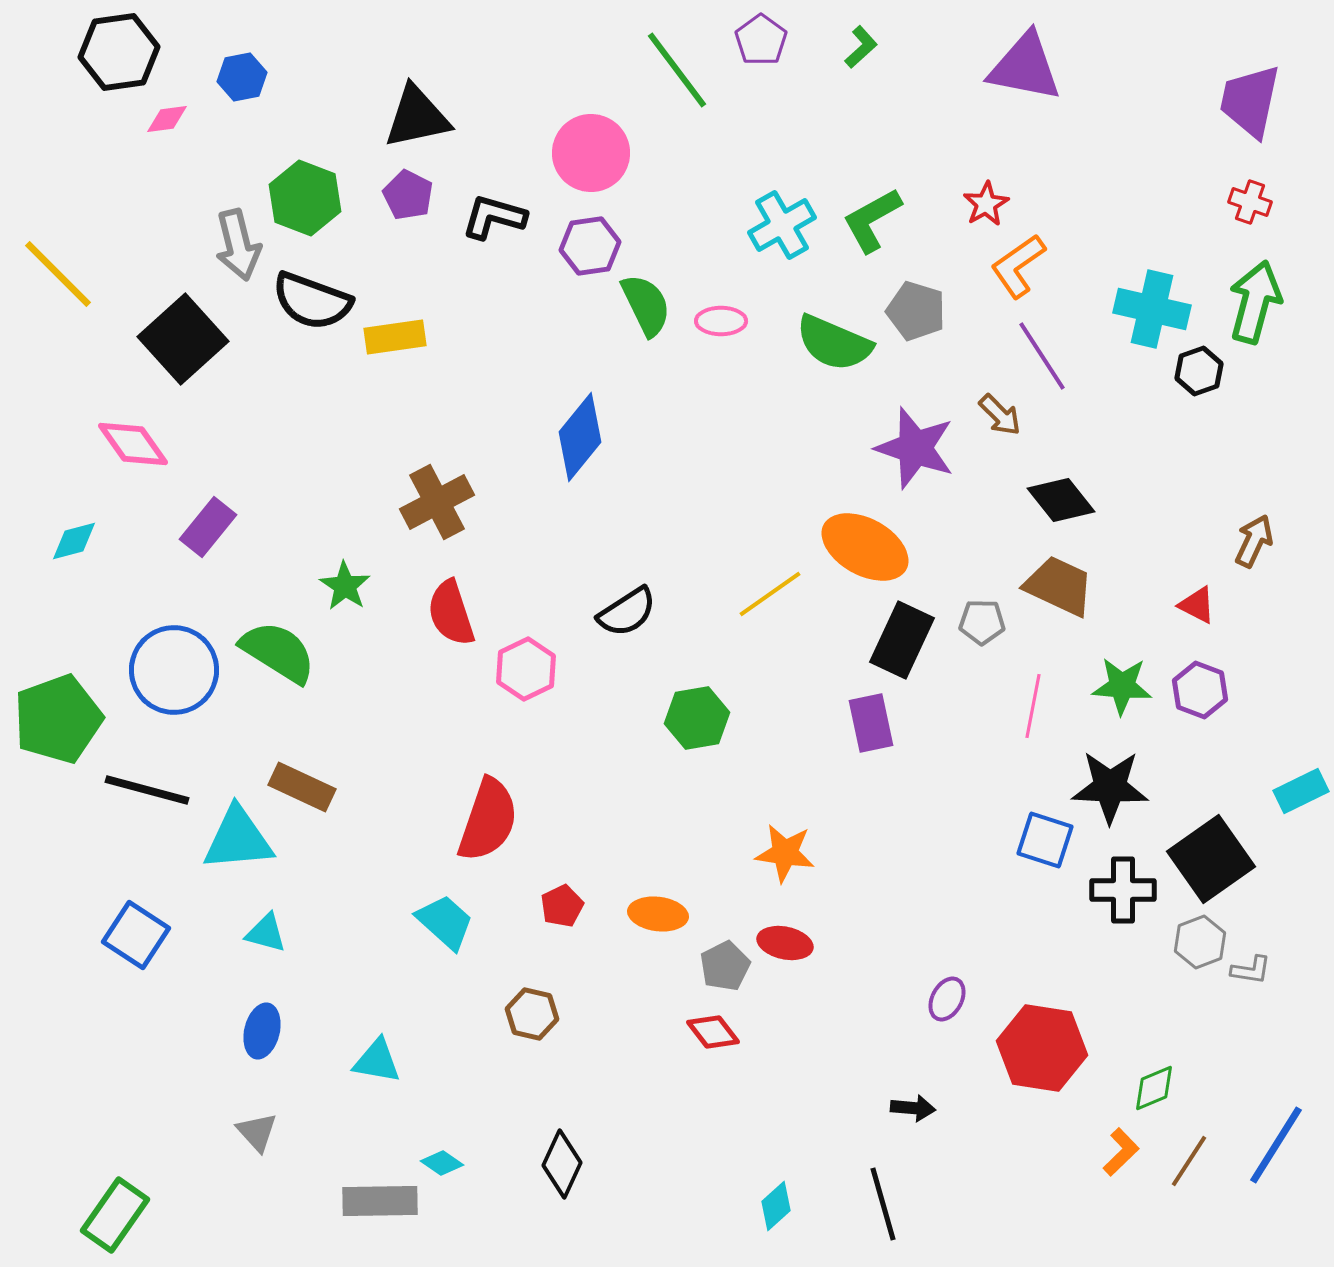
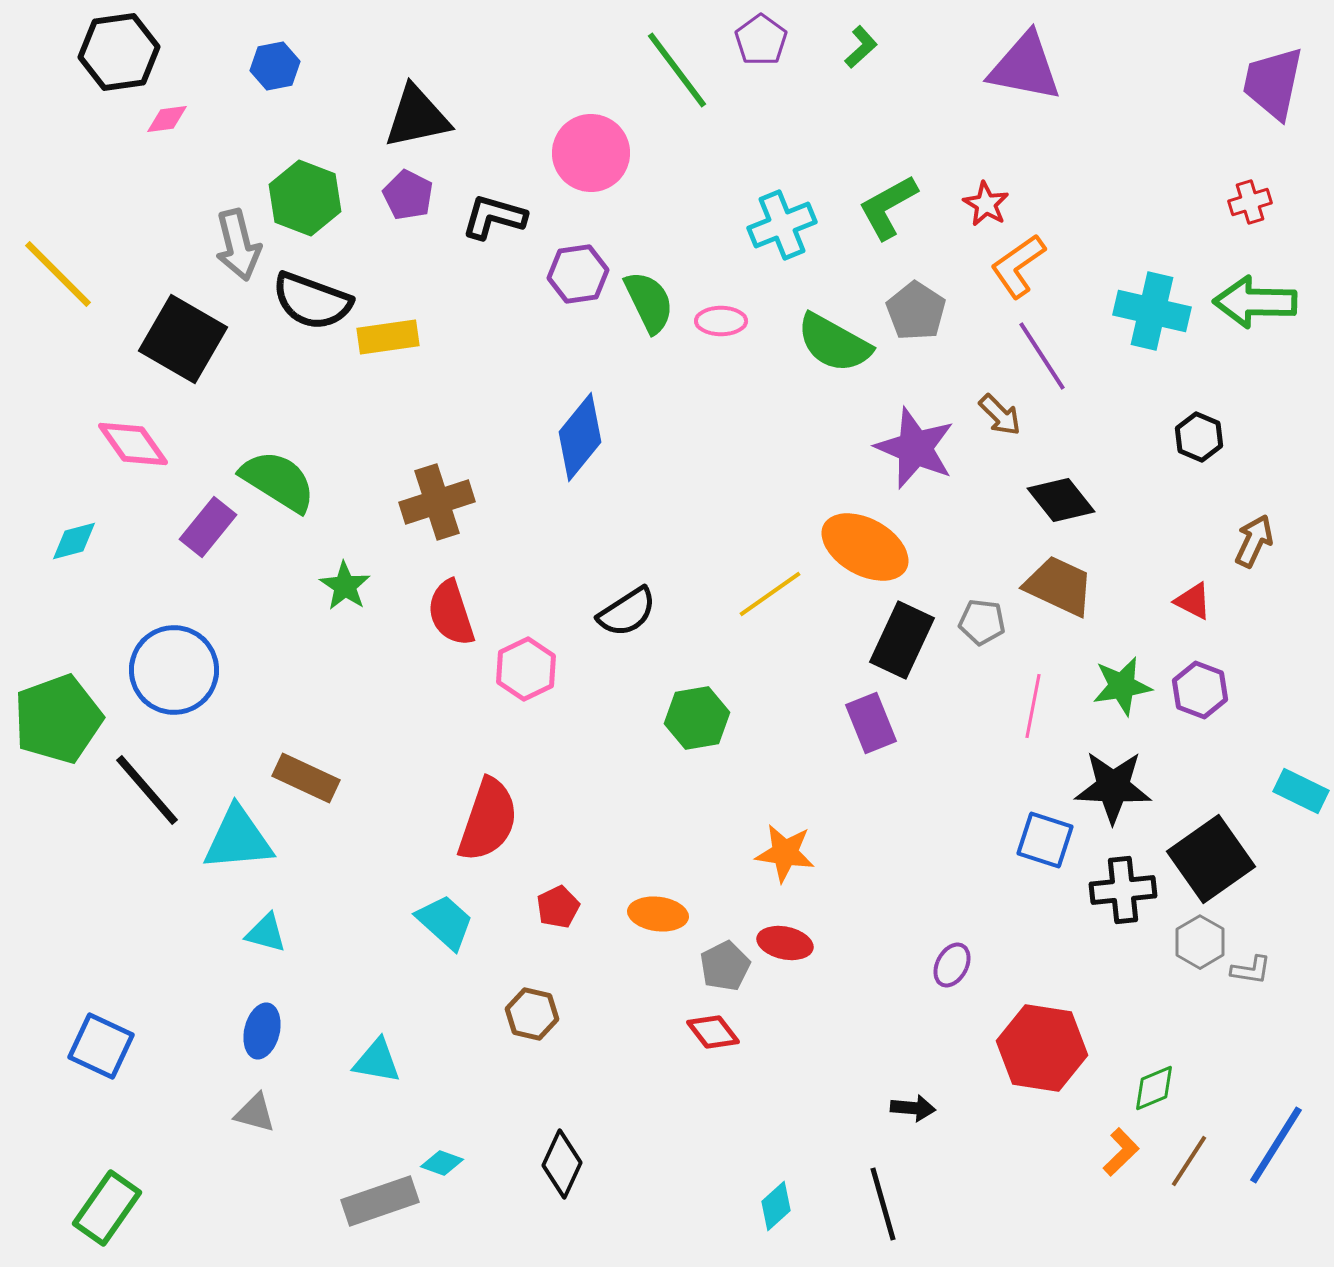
blue hexagon at (242, 77): moved 33 px right, 11 px up
purple trapezoid at (1250, 101): moved 23 px right, 18 px up
red cross at (1250, 202): rotated 36 degrees counterclockwise
red star at (986, 204): rotated 12 degrees counterclockwise
green L-shape at (872, 220): moved 16 px right, 13 px up
cyan cross at (782, 225): rotated 8 degrees clockwise
purple hexagon at (590, 246): moved 12 px left, 28 px down
green arrow at (1255, 302): rotated 104 degrees counterclockwise
green semicircle at (646, 305): moved 3 px right, 3 px up
cyan cross at (1152, 309): moved 2 px down
gray pentagon at (916, 311): rotated 16 degrees clockwise
yellow rectangle at (395, 337): moved 7 px left
black square at (183, 339): rotated 18 degrees counterclockwise
green semicircle at (834, 343): rotated 6 degrees clockwise
black hexagon at (1199, 371): moved 66 px down; rotated 18 degrees counterclockwise
purple star at (915, 448): rotated 4 degrees clockwise
brown cross at (437, 502): rotated 10 degrees clockwise
red triangle at (1197, 605): moved 4 px left, 4 px up
gray pentagon at (982, 622): rotated 6 degrees clockwise
green semicircle at (278, 652): moved 171 px up
green star at (1122, 686): rotated 14 degrees counterclockwise
purple rectangle at (871, 723): rotated 10 degrees counterclockwise
brown rectangle at (302, 787): moved 4 px right, 9 px up
black star at (1110, 787): moved 3 px right
black line at (147, 790): rotated 34 degrees clockwise
cyan rectangle at (1301, 791): rotated 52 degrees clockwise
black cross at (1123, 890): rotated 6 degrees counterclockwise
red pentagon at (562, 906): moved 4 px left, 1 px down
blue square at (136, 935): moved 35 px left, 111 px down; rotated 8 degrees counterclockwise
gray hexagon at (1200, 942): rotated 9 degrees counterclockwise
purple ellipse at (947, 999): moved 5 px right, 34 px up
gray triangle at (257, 1132): moved 2 px left, 19 px up; rotated 33 degrees counterclockwise
cyan diamond at (442, 1163): rotated 15 degrees counterclockwise
gray rectangle at (380, 1201): rotated 18 degrees counterclockwise
green rectangle at (115, 1215): moved 8 px left, 7 px up
